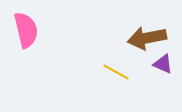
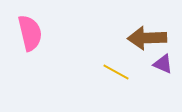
pink semicircle: moved 4 px right, 3 px down
brown arrow: rotated 9 degrees clockwise
